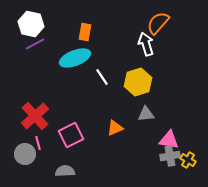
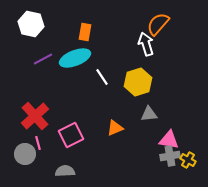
orange semicircle: moved 1 px down
purple line: moved 8 px right, 15 px down
gray triangle: moved 3 px right
